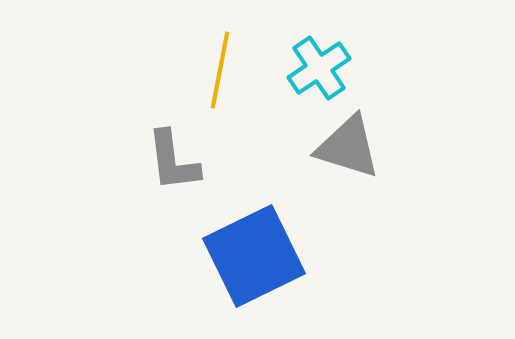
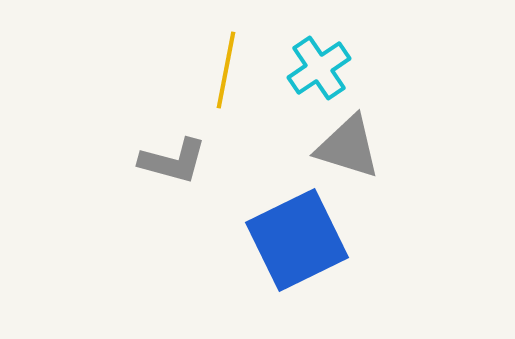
yellow line: moved 6 px right
gray L-shape: rotated 68 degrees counterclockwise
blue square: moved 43 px right, 16 px up
